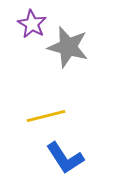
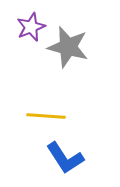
purple star: moved 1 px left, 3 px down; rotated 20 degrees clockwise
yellow line: rotated 18 degrees clockwise
